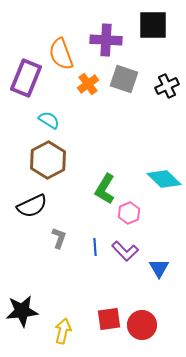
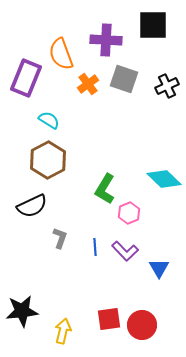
gray L-shape: moved 1 px right
